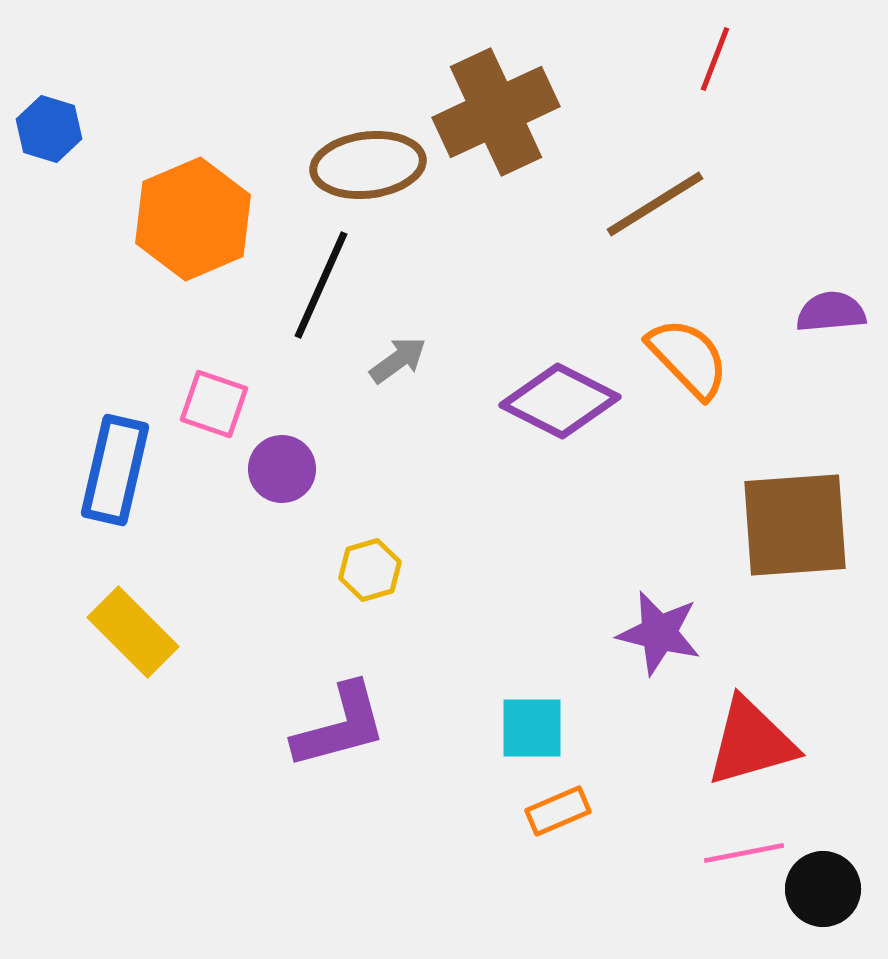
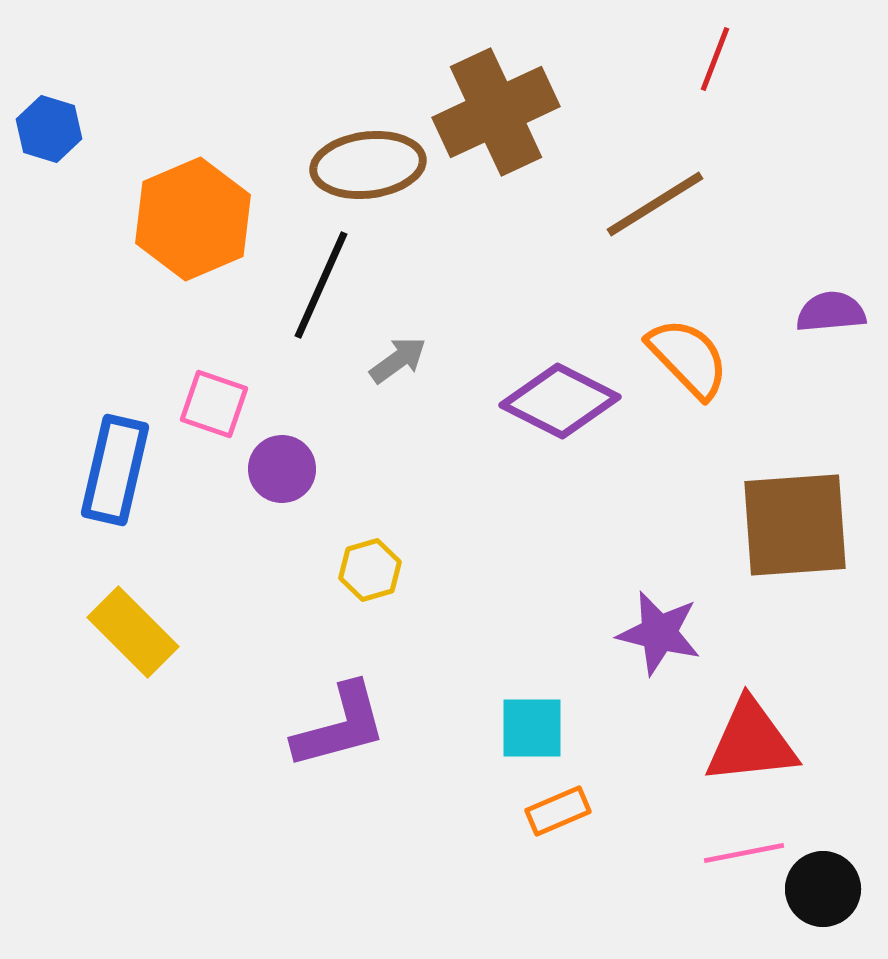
red triangle: rotated 10 degrees clockwise
